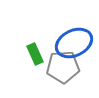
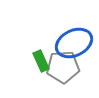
green rectangle: moved 6 px right, 7 px down
